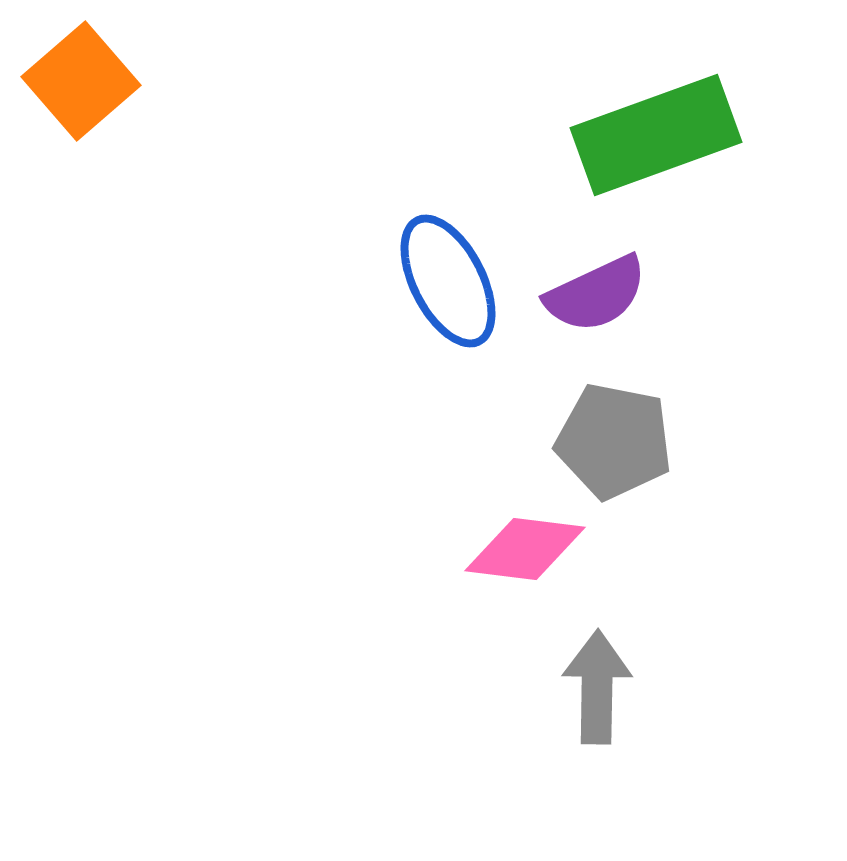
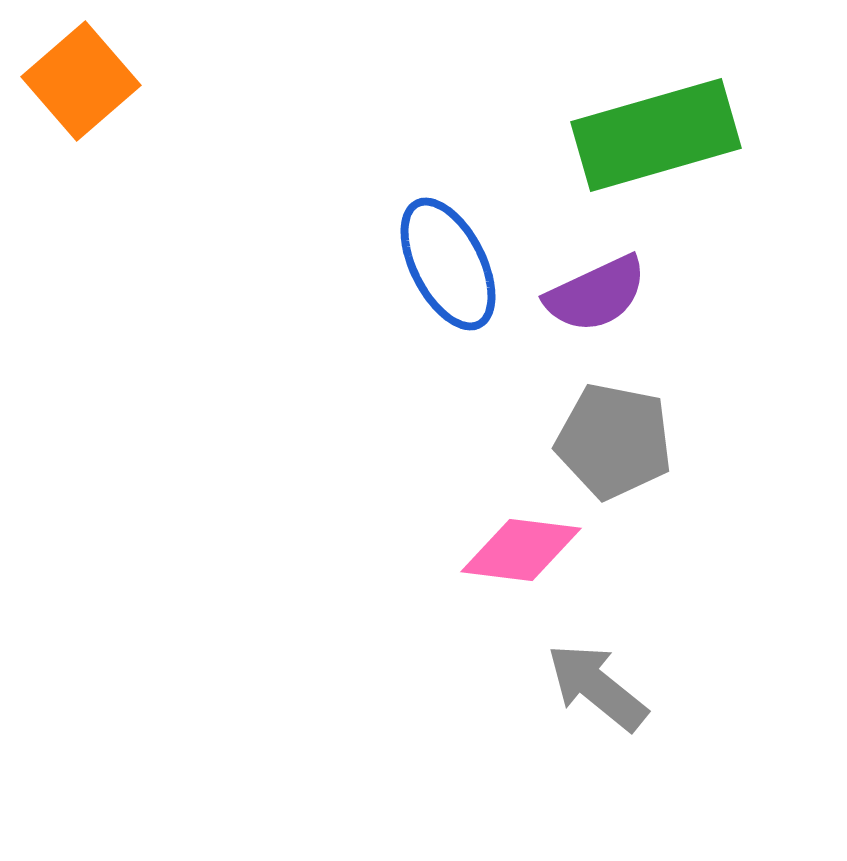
green rectangle: rotated 4 degrees clockwise
blue ellipse: moved 17 px up
pink diamond: moved 4 px left, 1 px down
gray arrow: rotated 52 degrees counterclockwise
